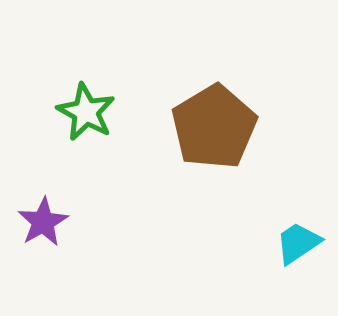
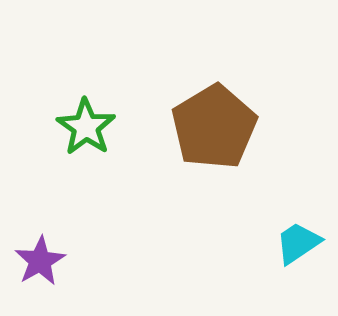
green star: moved 15 px down; rotated 6 degrees clockwise
purple star: moved 3 px left, 39 px down
